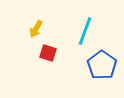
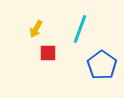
cyan line: moved 5 px left, 2 px up
red square: rotated 18 degrees counterclockwise
